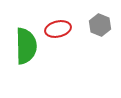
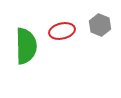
red ellipse: moved 4 px right, 2 px down
